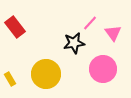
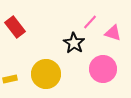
pink line: moved 1 px up
pink triangle: rotated 36 degrees counterclockwise
black star: rotated 30 degrees counterclockwise
yellow rectangle: rotated 72 degrees counterclockwise
